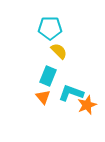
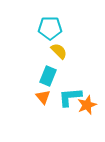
cyan L-shape: moved 1 px left, 4 px down; rotated 25 degrees counterclockwise
